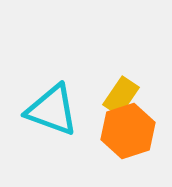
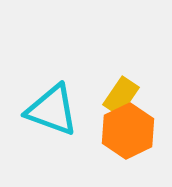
orange hexagon: rotated 8 degrees counterclockwise
